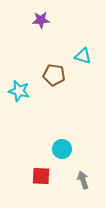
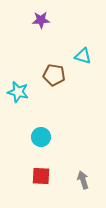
cyan star: moved 1 px left, 1 px down
cyan circle: moved 21 px left, 12 px up
